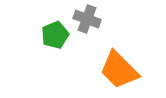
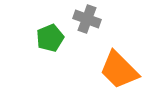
green pentagon: moved 5 px left, 3 px down
